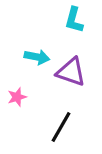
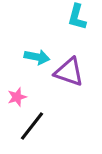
cyan L-shape: moved 3 px right, 3 px up
purple triangle: moved 2 px left
black line: moved 29 px left, 1 px up; rotated 8 degrees clockwise
